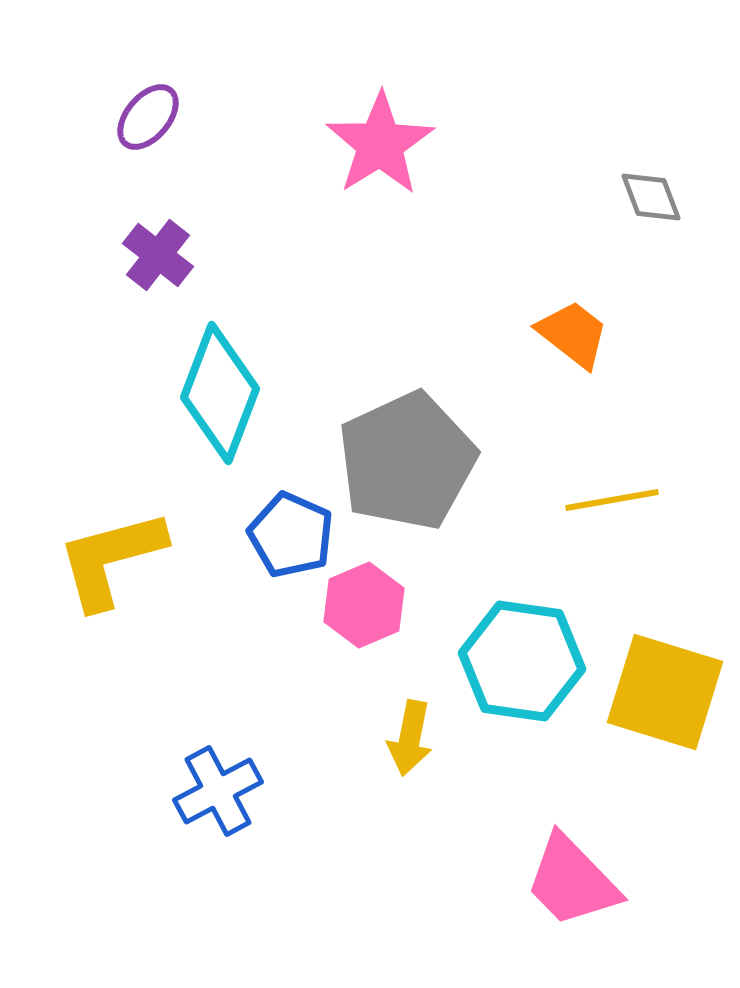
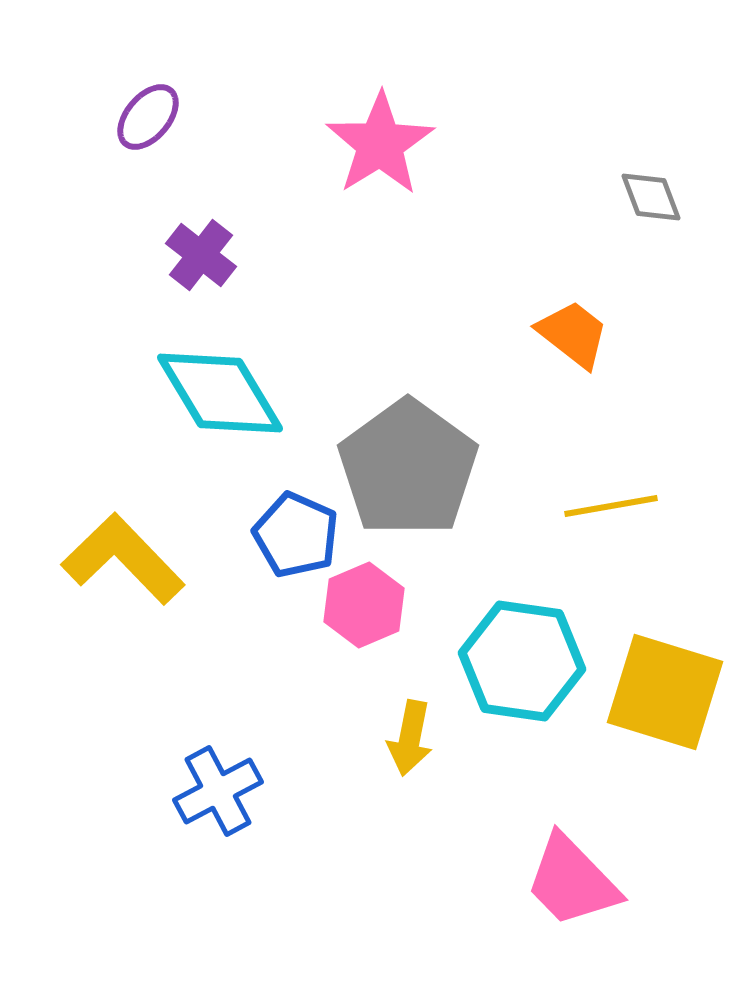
purple cross: moved 43 px right
cyan diamond: rotated 52 degrees counterclockwise
gray pentagon: moved 1 px right, 7 px down; rotated 11 degrees counterclockwise
yellow line: moved 1 px left, 6 px down
blue pentagon: moved 5 px right
yellow L-shape: moved 12 px right; rotated 61 degrees clockwise
